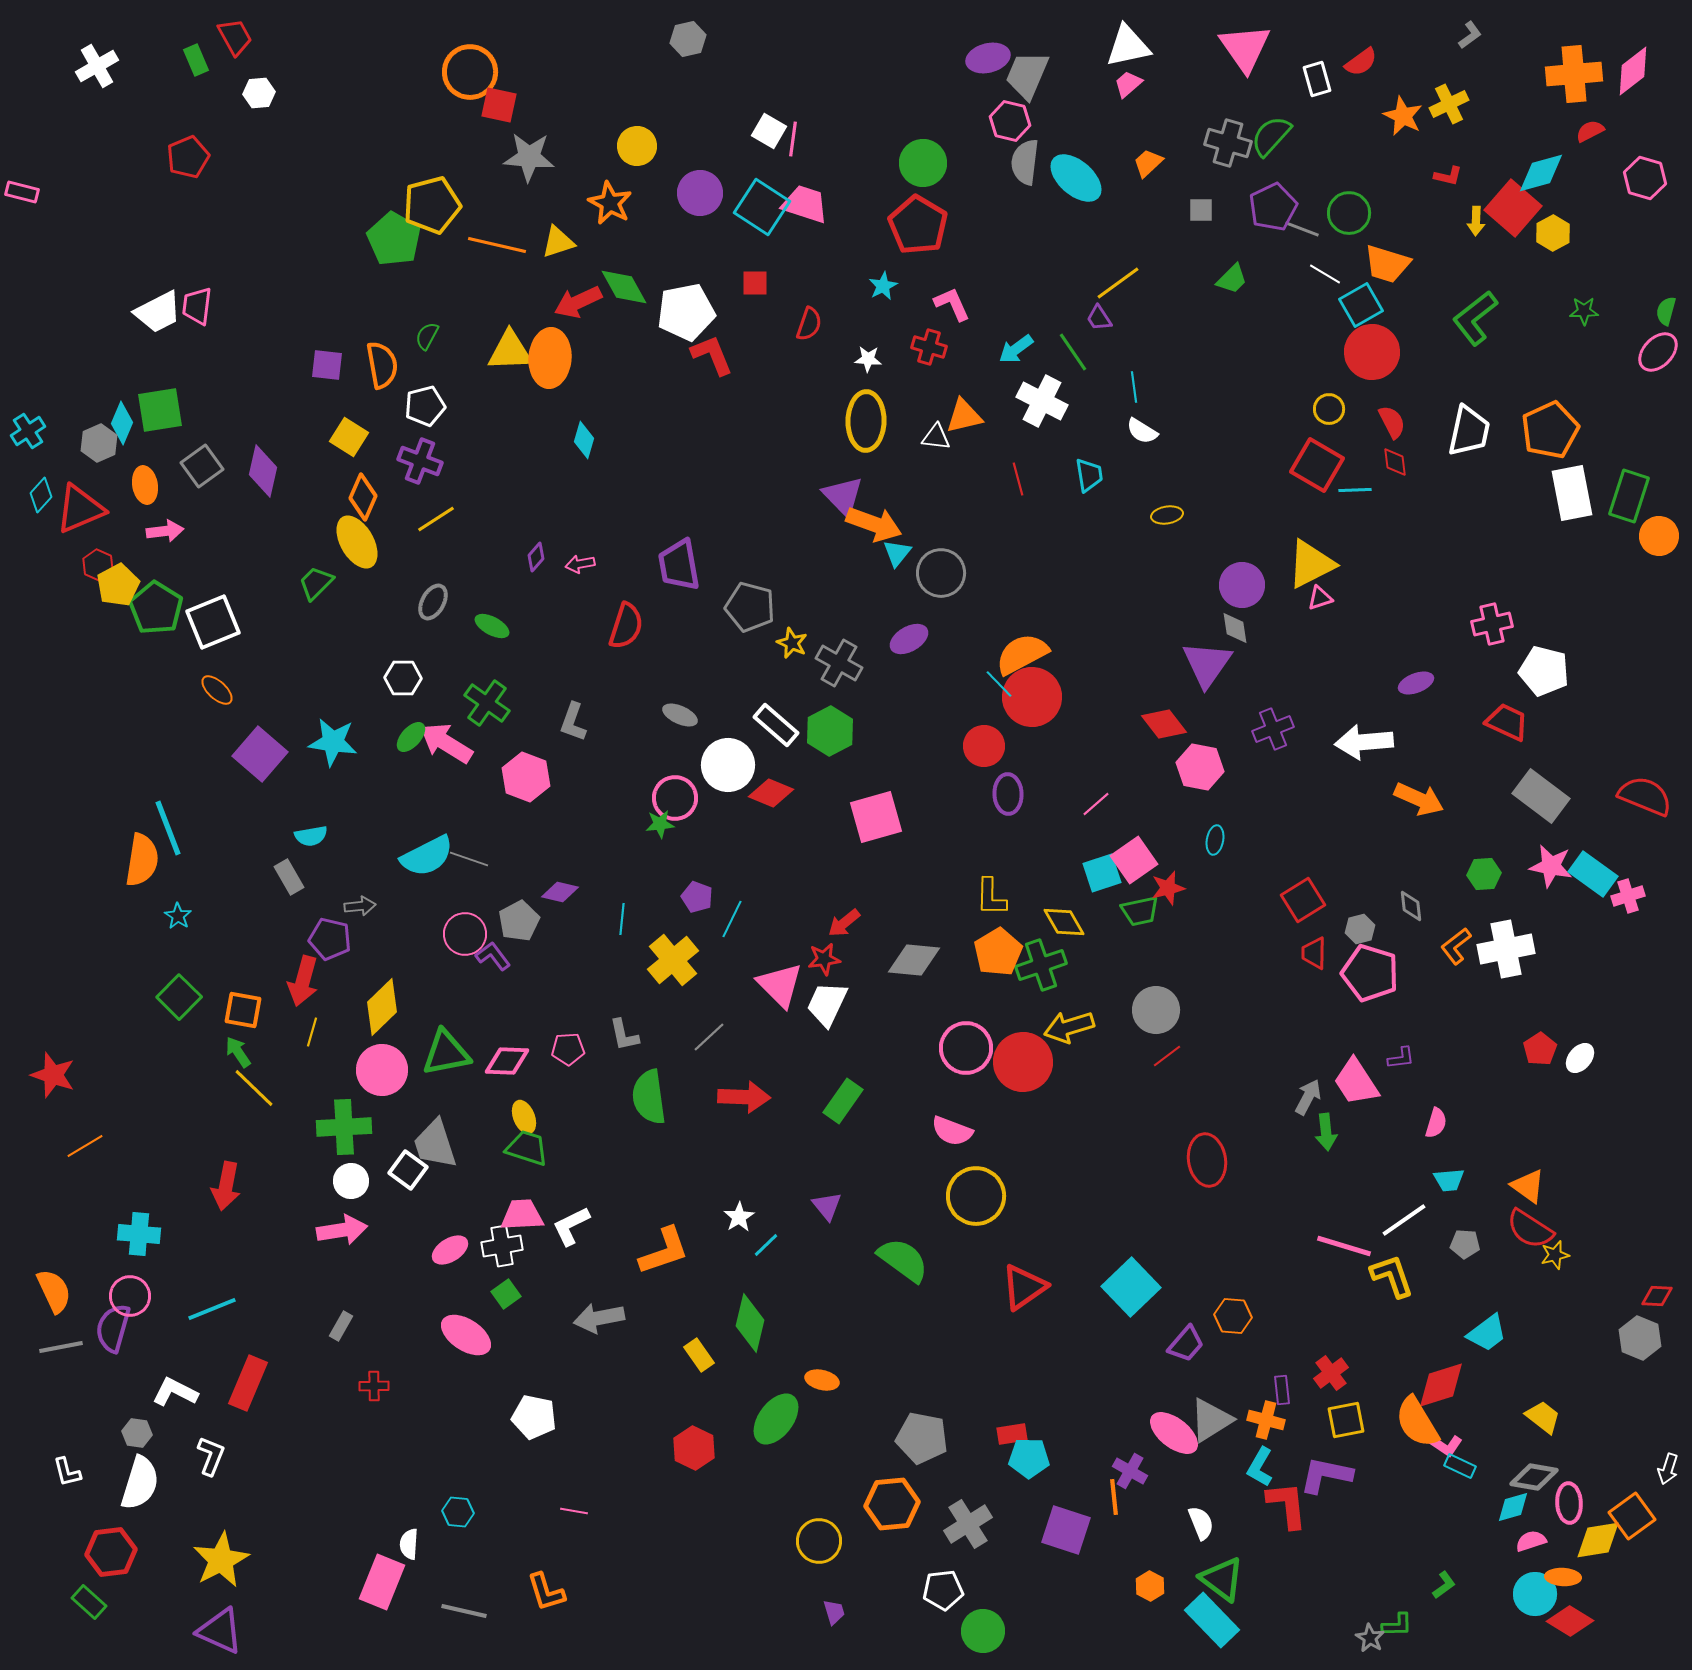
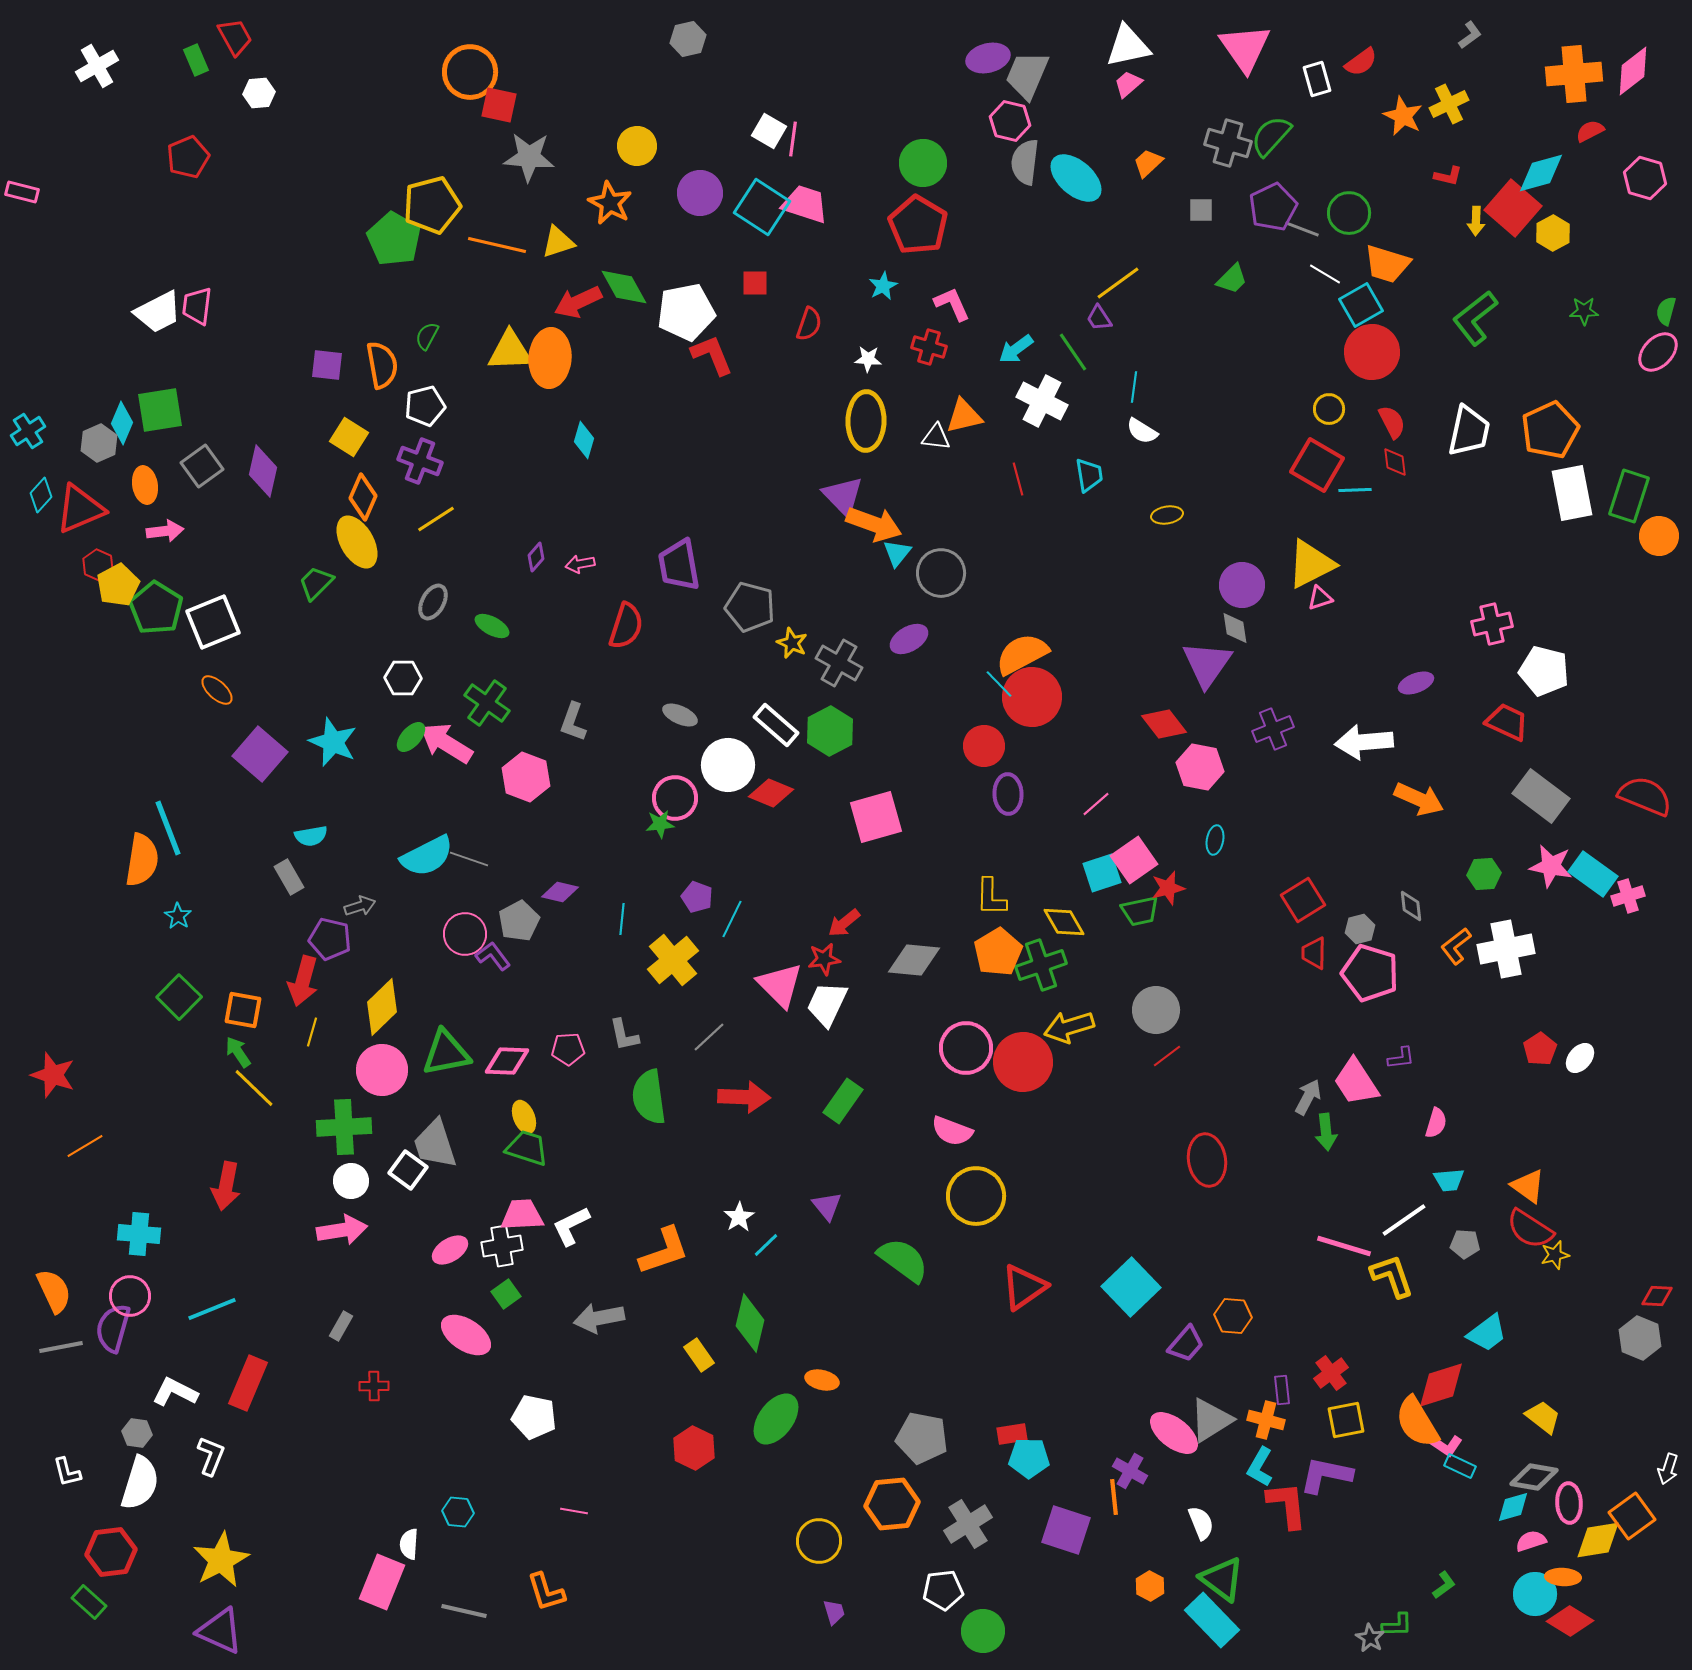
cyan line at (1134, 387): rotated 16 degrees clockwise
cyan star at (333, 742): rotated 15 degrees clockwise
gray arrow at (360, 906): rotated 12 degrees counterclockwise
